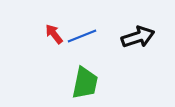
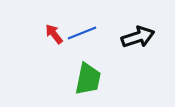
blue line: moved 3 px up
green trapezoid: moved 3 px right, 4 px up
